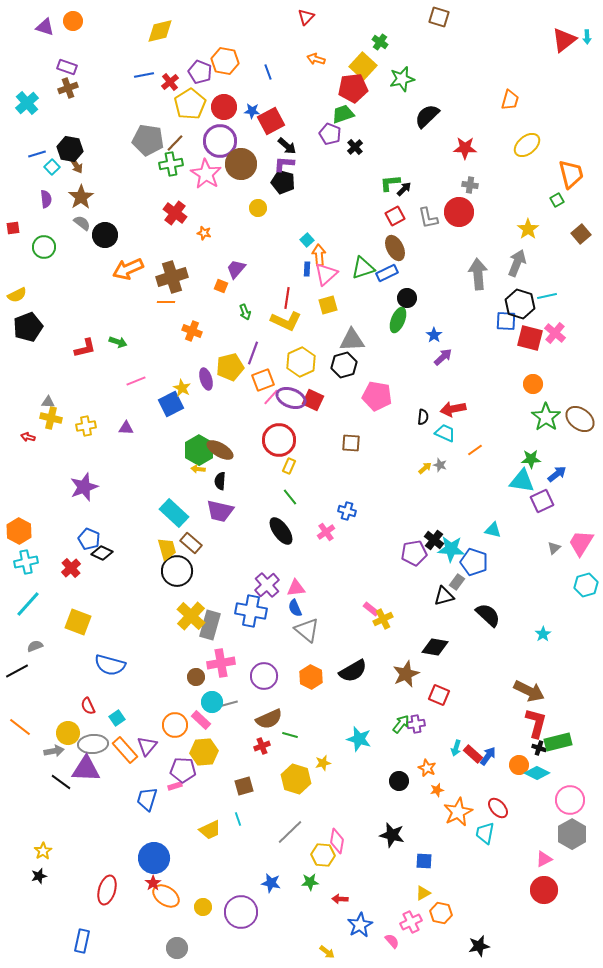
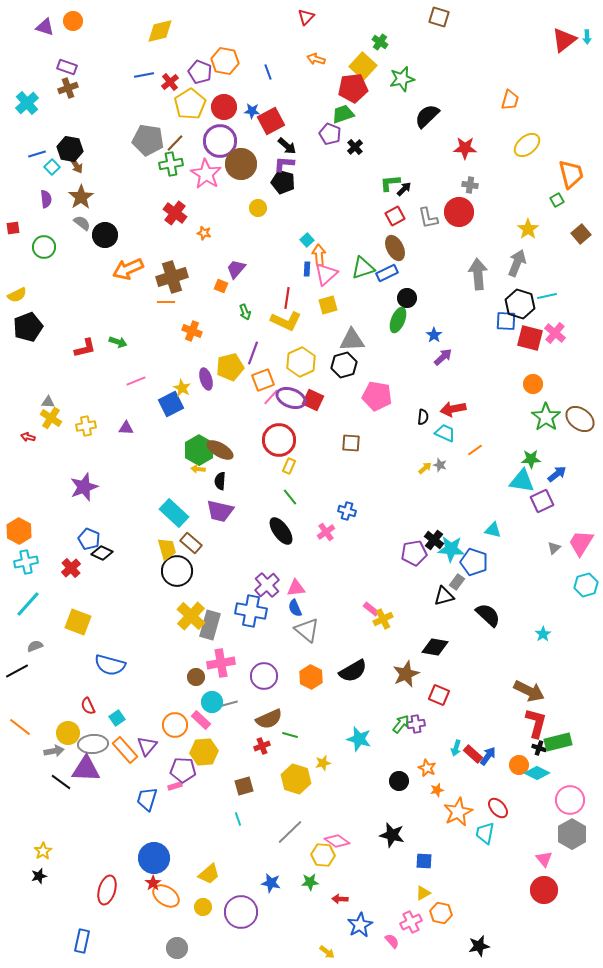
yellow cross at (51, 418): rotated 20 degrees clockwise
yellow trapezoid at (210, 830): moved 1 px left, 44 px down; rotated 15 degrees counterclockwise
pink diamond at (337, 841): rotated 65 degrees counterclockwise
pink triangle at (544, 859): rotated 42 degrees counterclockwise
